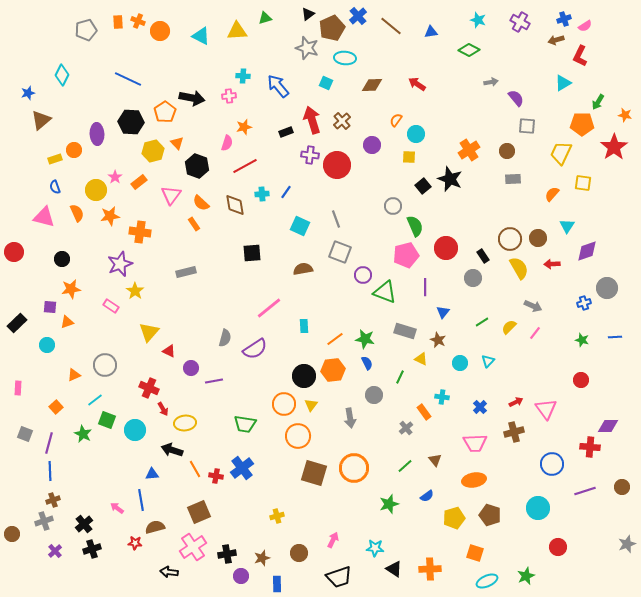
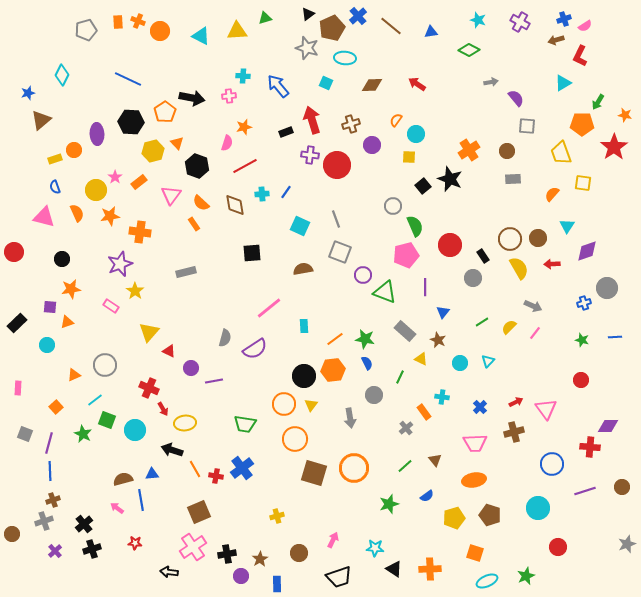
brown cross at (342, 121): moved 9 px right, 3 px down; rotated 24 degrees clockwise
yellow trapezoid at (561, 153): rotated 45 degrees counterclockwise
red circle at (446, 248): moved 4 px right, 3 px up
gray rectangle at (405, 331): rotated 25 degrees clockwise
orange circle at (298, 436): moved 3 px left, 3 px down
brown semicircle at (155, 527): moved 32 px left, 48 px up
brown star at (262, 558): moved 2 px left, 1 px down; rotated 14 degrees counterclockwise
